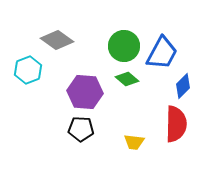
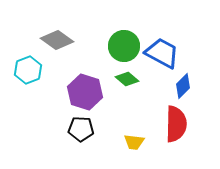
blue trapezoid: rotated 90 degrees counterclockwise
purple hexagon: rotated 12 degrees clockwise
